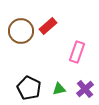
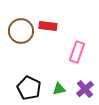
red rectangle: rotated 48 degrees clockwise
